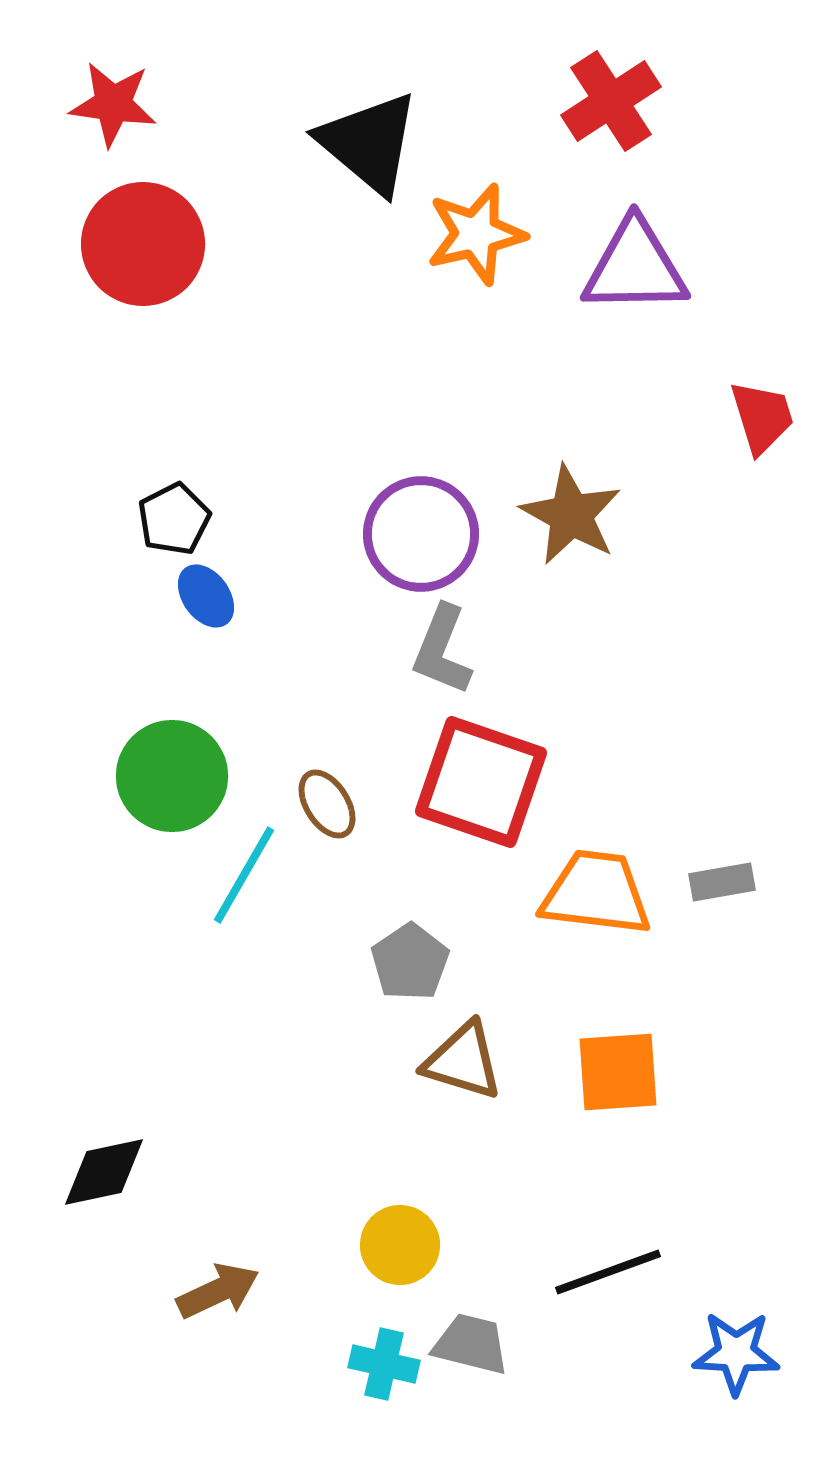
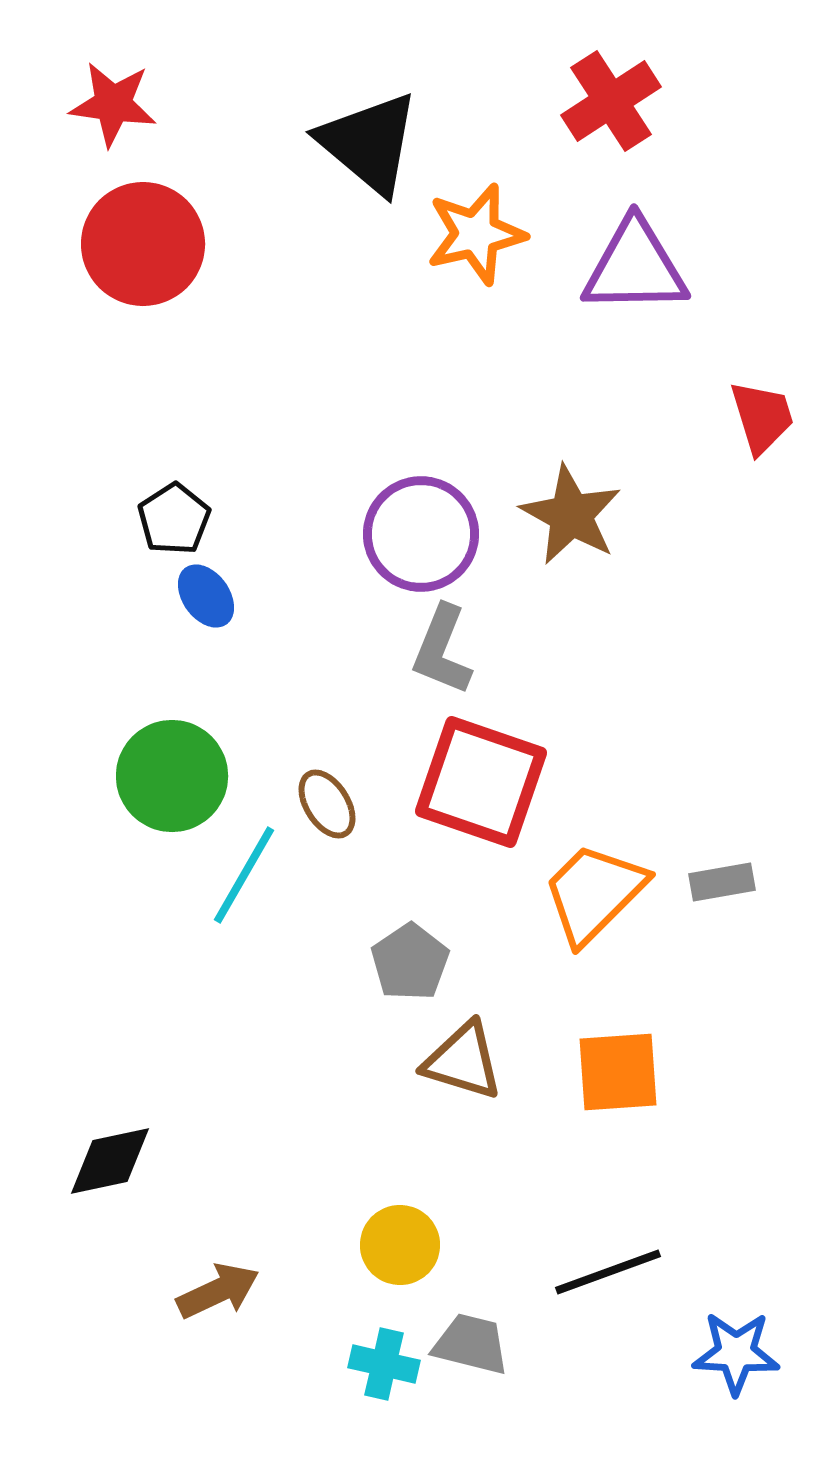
black pentagon: rotated 6 degrees counterclockwise
orange trapezoid: moved 2 px left; rotated 52 degrees counterclockwise
black diamond: moved 6 px right, 11 px up
